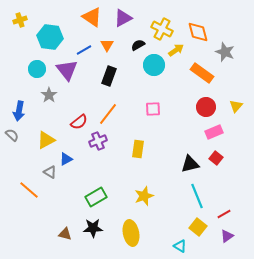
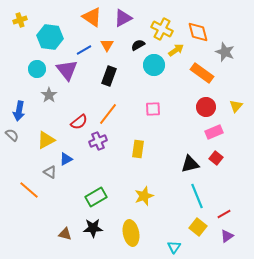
cyan triangle at (180, 246): moved 6 px left, 1 px down; rotated 32 degrees clockwise
